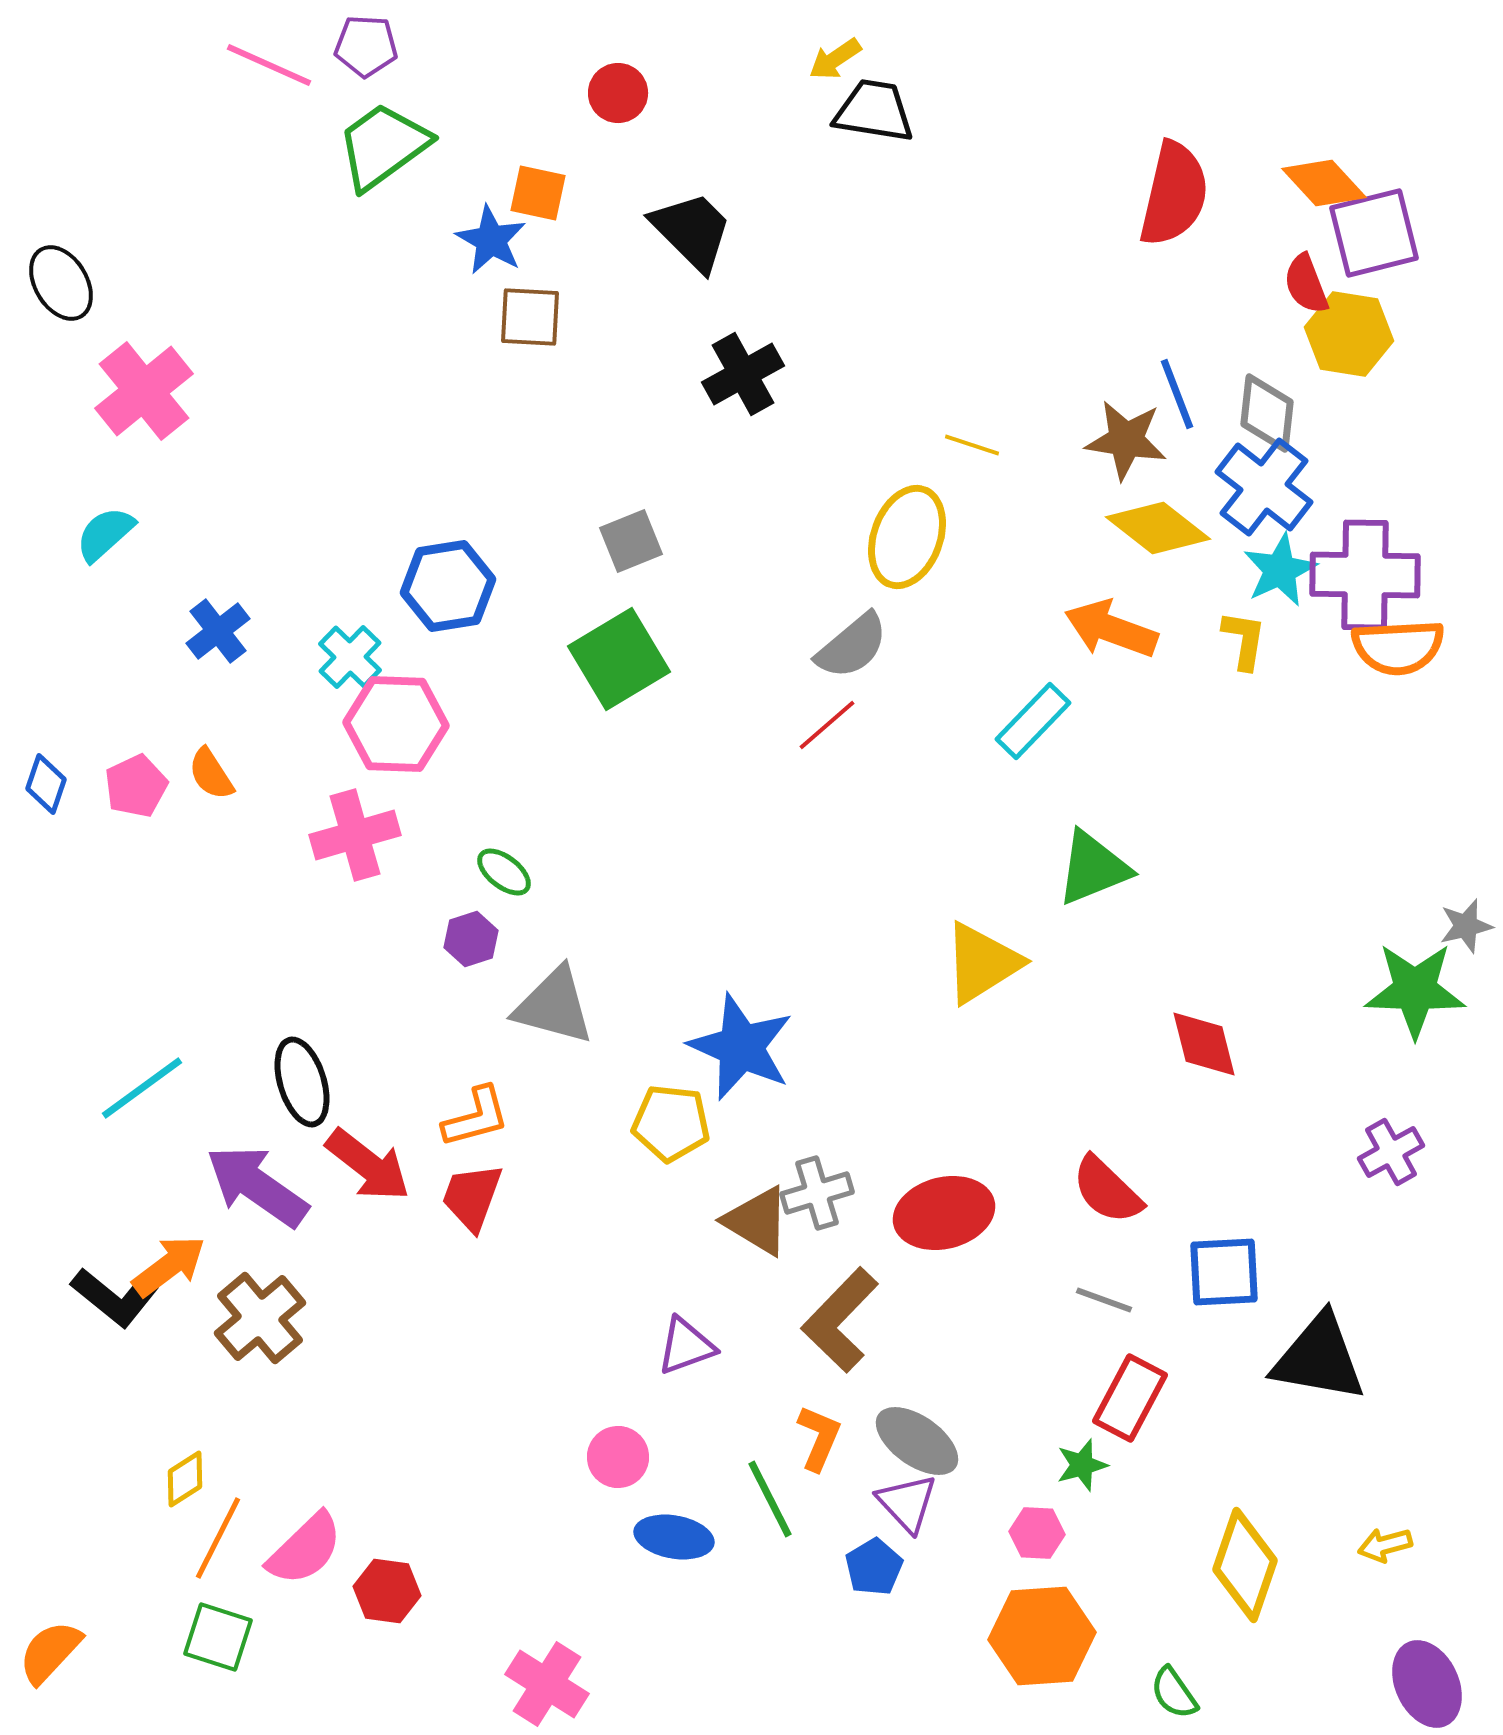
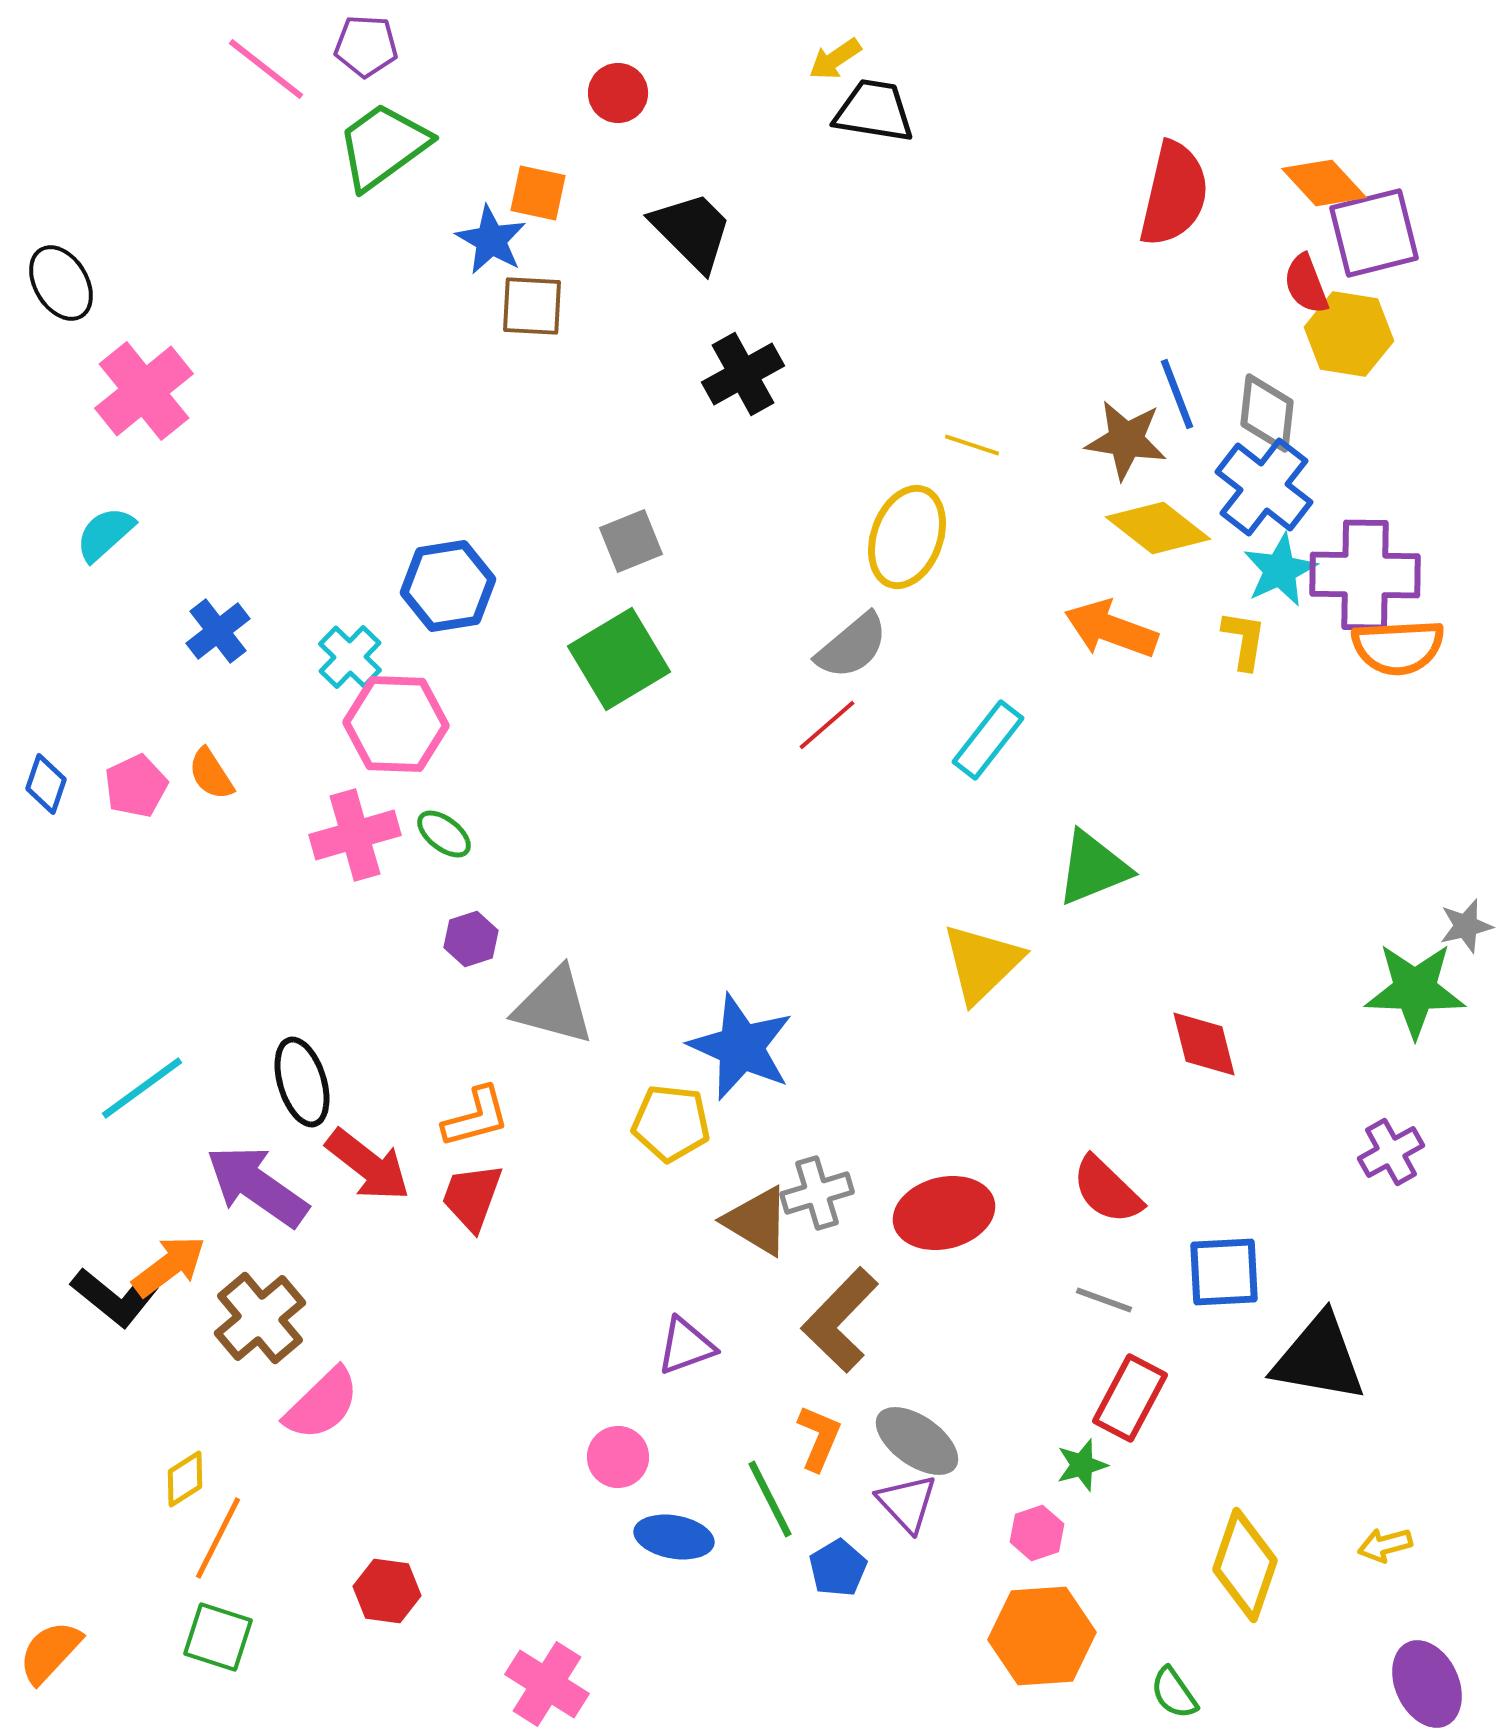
pink line at (269, 65): moved 3 px left, 4 px down; rotated 14 degrees clockwise
brown square at (530, 317): moved 2 px right, 11 px up
cyan rectangle at (1033, 721): moved 45 px left, 19 px down; rotated 6 degrees counterclockwise
green ellipse at (504, 872): moved 60 px left, 38 px up
yellow triangle at (982, 963): rotated 12 degrees counterclockwise
pink hexagon at (1037, 1533): rotated 22 degrees counterclockwise
pink semicircle at (305, 1549): moved 17 px right, 145 px up
blue pentagon at (874, 1567): moved 36 px left, 1 px down
